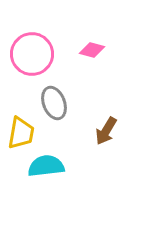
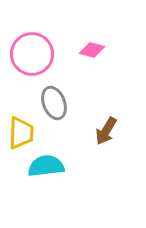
yellow trapezoid: rotated 8 degrees counterclockwise
